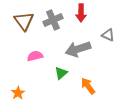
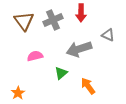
gray arrow: moved 1 px right
